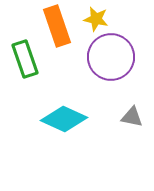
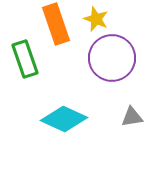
yellow star: rotated 10 degrees clockwise
orange rectangle: moved 1 px left, 2 px up
purple circle: moved 1 px right, 1 px down
gray triangle: rotated 20 degrees counterclockwise
